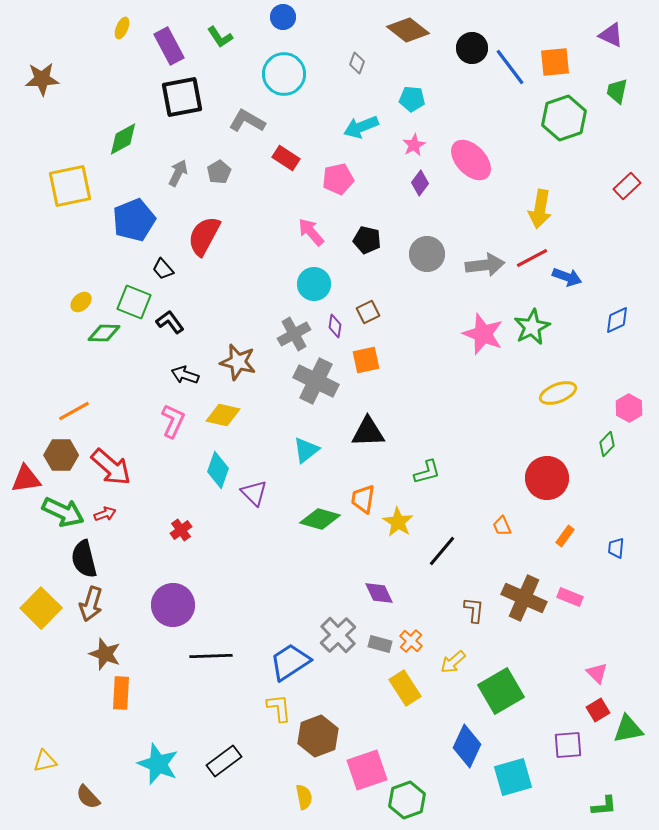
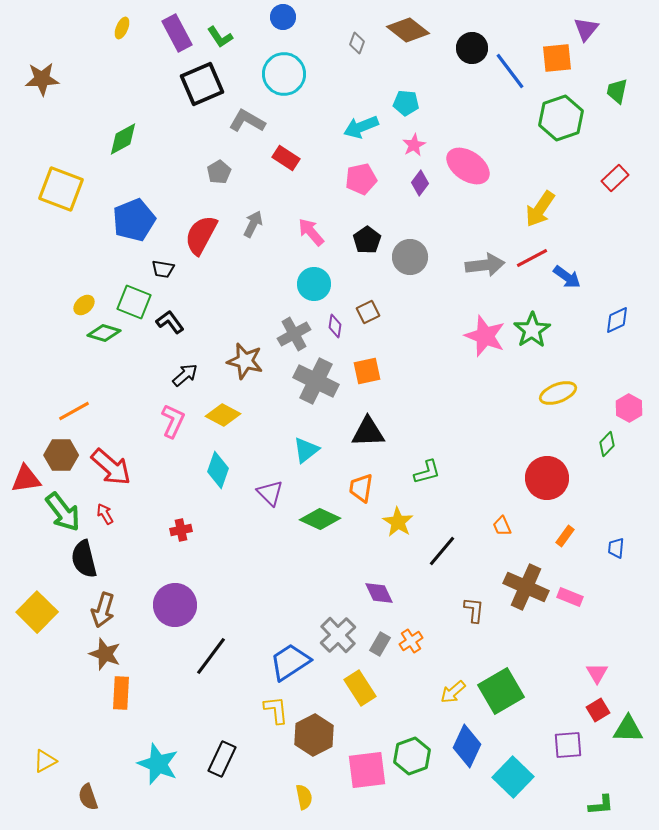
purple triangle at (611, 35): moved 25 px left, 6 px up; rotated 44 degrees clockwise
purple rectangle at (169, 46): moved 8 px right, 13 px up
orange square at (555, 62): moved 2 px right, 4 px up
gray diamond at (357, 63): moved 20 px up
blue line at (510, 67): moved 4 px down
black square at (182, 97): moved 20 px right, 13 px up; rotated 12 degrees counterclockwise
cyan pentagon at (412, 99): moved 6 px left, 4 px down
green hexagon at (564, 118): moved 3 px left
pink ellipse at (471, 160): moved 3 px left, 6 px down; rotated 12 degrees counterclockwise
gray arrow at (178, 173): moved 75 px right, 51 px down
pink pentagon at (338, 179): moved 23 px right
yellow square at (70, 186): moved 9 px left, 3 px down; rotated 33 degrees clockwise
red rectangle at (627, 186): moved 12 px left, 8 px up
yellow arrow at (540, 209): rotated 24 degrees clockwise
red semicircle at (204, 236): moved 3 px left, 1 px up
black pentagon at (367, 240): rotated 24 degrees clockwise
gray circle at (427, 254): moved 17 px left, 3 px down
black trapezoid at (163, 269): rotated 40 degrees counterclockwise
blue arrow at (567, 277): rotated 16 degrees clockwise
yellow ellipse at (81, 302): moved 3 px right, 3 px down
green star at (532, 327): moved 3 px down; rotated 6 degrees counterclockwise
green diamond at (104, 333): rotated 16 degrees clockwise
pink star at (483, 334): moved 2 px right, 2 px down
orange square at (366, 360): moved 1 px right, 11 px down
brown star at (238, 362): moved 7 px right, 1 px up
black arrow at (185, 375): rotated 120 degrees clockwise
yellow diamond at (223, 415): rotated 16 degrees clockwise
purple triangle at (254, 493): moved 16 px right
orange trapezoid at (363, 499): moved 2 px left, 11 px up
green arrow at (63, 512): rotated 27 degrees clockwise
red arrow at (105, 514): rotated 100 degrees counterclockwise
green diamond at (320, 519): rotated 9 degrees clockwise
red cross at (181, 530): rotated 25 degrees clockwise
brown cross at (524, 598): moved 2 px right, 11 px up
brown arrow at (91, 604): moved 12 px right, 6 px down
purple circle at (173, 605): moved 2 px right
yellow square at (41, 608): moved 4 px left, 4 px down
orange cross at (411, 641): rotated 15 degrees clockwise
gray rectangle at (380, 644): rotated 75 degrees counterclockwise
black line at (211, 656): rotated 51 degrees counterclockwise
yellow arrow at (453, 662): moved 30 px down
pink triangle at (597, 673): rotated 15 degrees clockwise
yellow rectangle at (405, 688): moved 45 px left
yellow L-shape at (279, 708): moved 3 px left, 2 px down
green triangle at (628, 729): rotated 12 degrees clockwise
brown hexagon at (318, 736): moved 4 px left, 1 px up; rotated 6 degrees counterclockwise
yellow triangle at (45, 761): rotated 15 degrees counterclockwise
black rectangle at (224, 761): moved 2 px left, 2 px up; rotated 28 degrees counterclockwise
pink square at (367, 770): rotated 12 degrees clockwise
cyan square at (513, 777): rotated 30 degrees counterclockwise
brown semicircle at (88, 797): rotated 24 degrees clockwise
green hexagon at (407, 800): moved 5 px right, 44 px up
green L-shape at (604, 806): moved 3 px left, 1 px up
